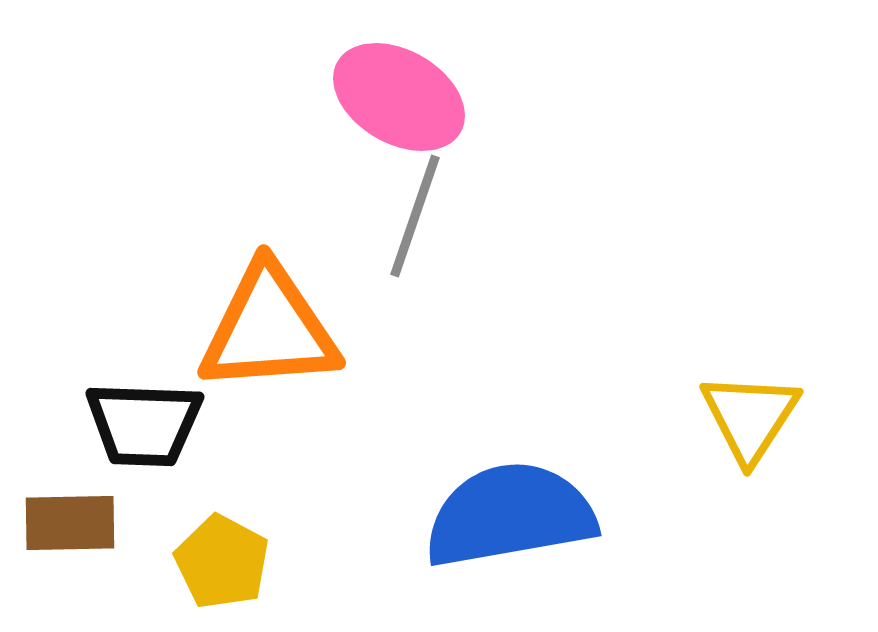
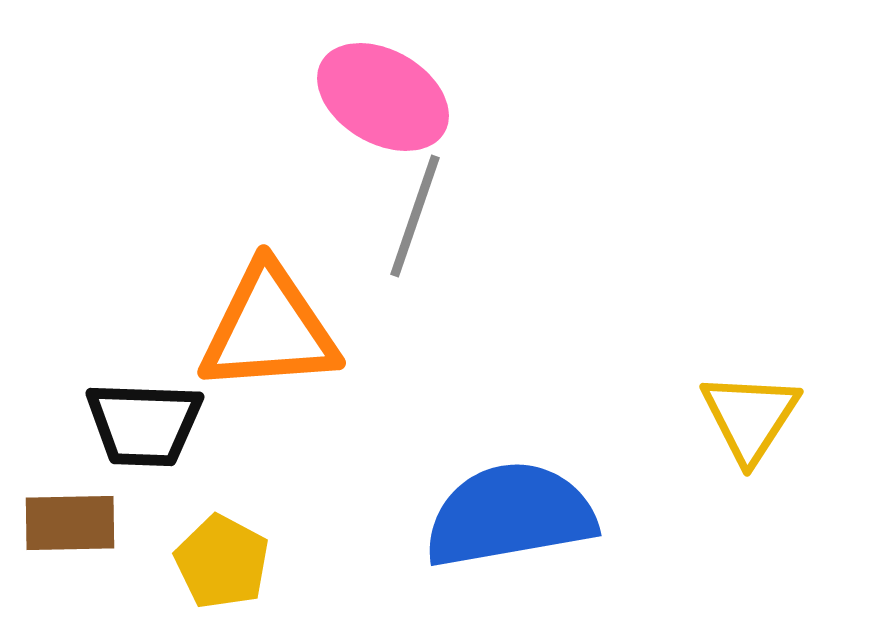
pink ellipse: moved 16 px left
